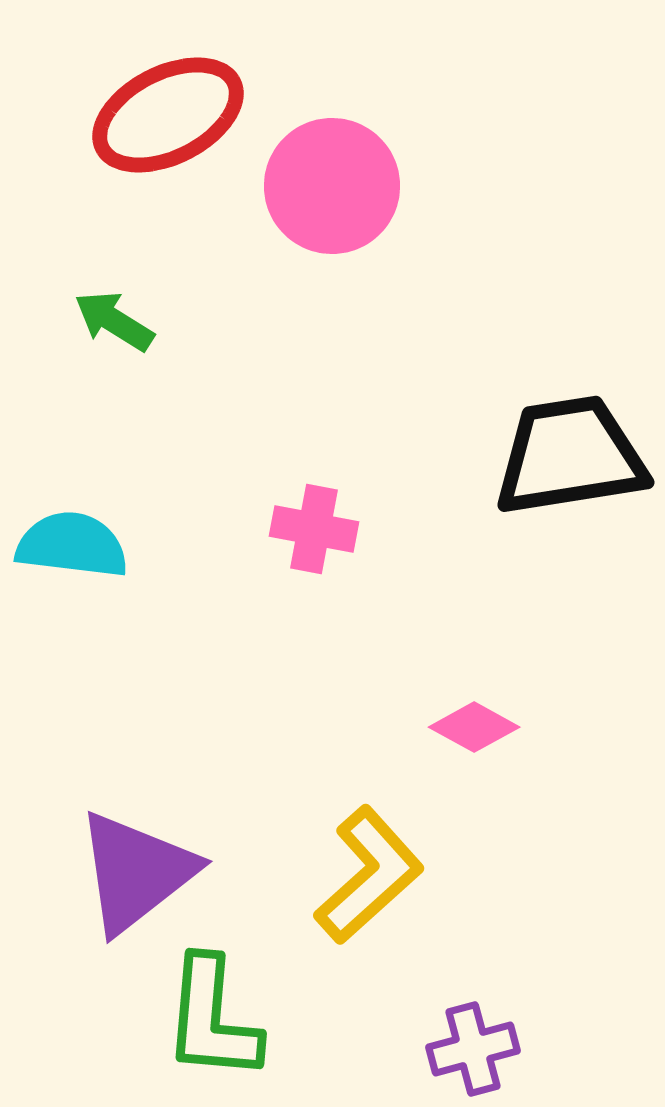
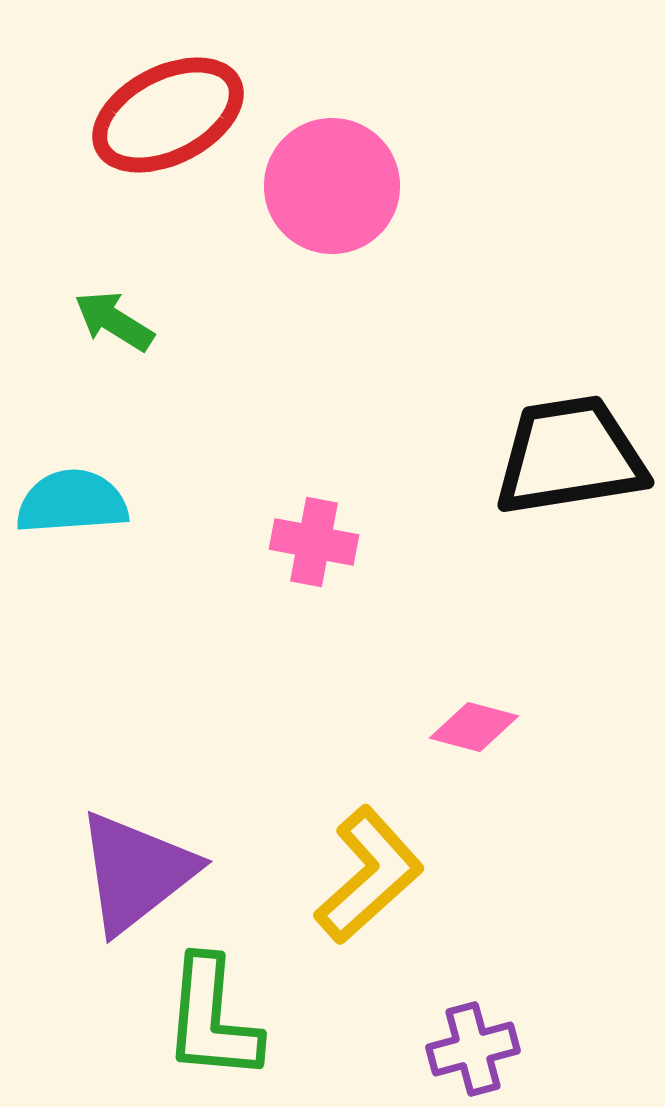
pink cross: moved 13 px down
cyan semicircle: moved 43 px up; rotated 11 degrees counterclockwise
pink diamond: rotated 14 degrees counterclockwise
